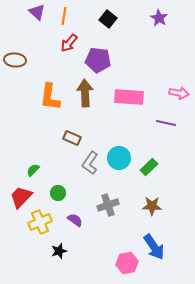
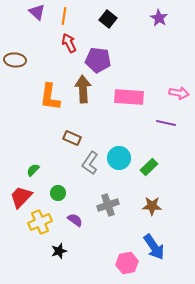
red arrow: rotated 114 degrees clockwise
brown arrow: moved 2 px left, 4 px up
